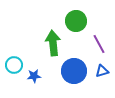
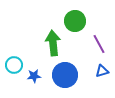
green circle: moved 1 px left
blue circle: moved 9 px left, 4 px down
